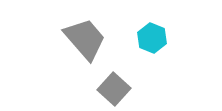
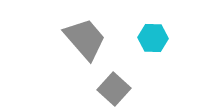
cyan hexagon: moved 1 px right; rotated 20 degrees counterclockwise
